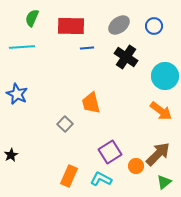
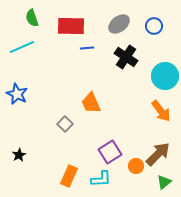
green semicircle: rotated 42 degrees counterclockwise
gray ellipse: moved 1 px up
cyan line: rotated 20 degrees counterclockwise
orange trapezoid: rotated 10 degrees counterclockwise
orange arrow: rotated 15 degrees clockwise
black star: moved 8 px right
cyan L-shape: rotated 150 degrees clockwise
